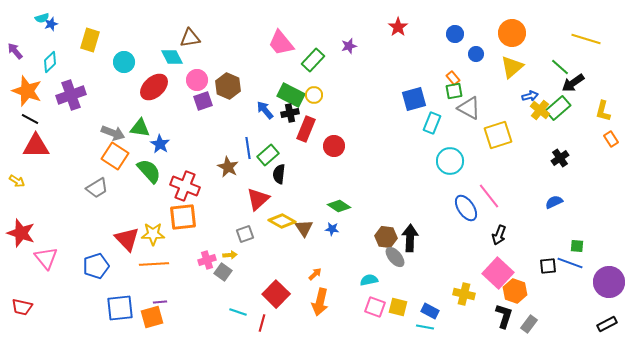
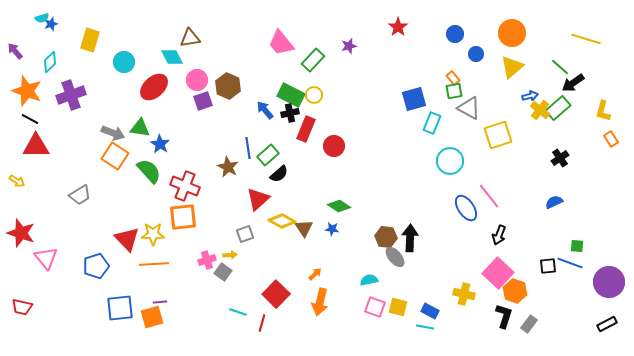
black semicircle at (279, 174): rotated 138 degrees counterclockwise
gray trapezoid at (97, 188): moved 17 px left, 7 px down
